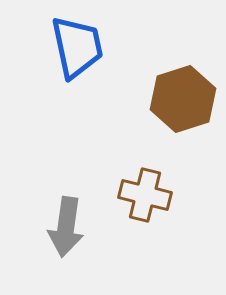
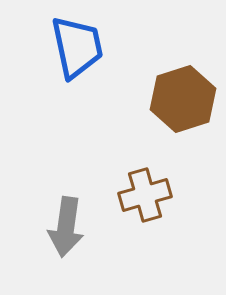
brown cross: rotated 30 degrees counterclockwise
